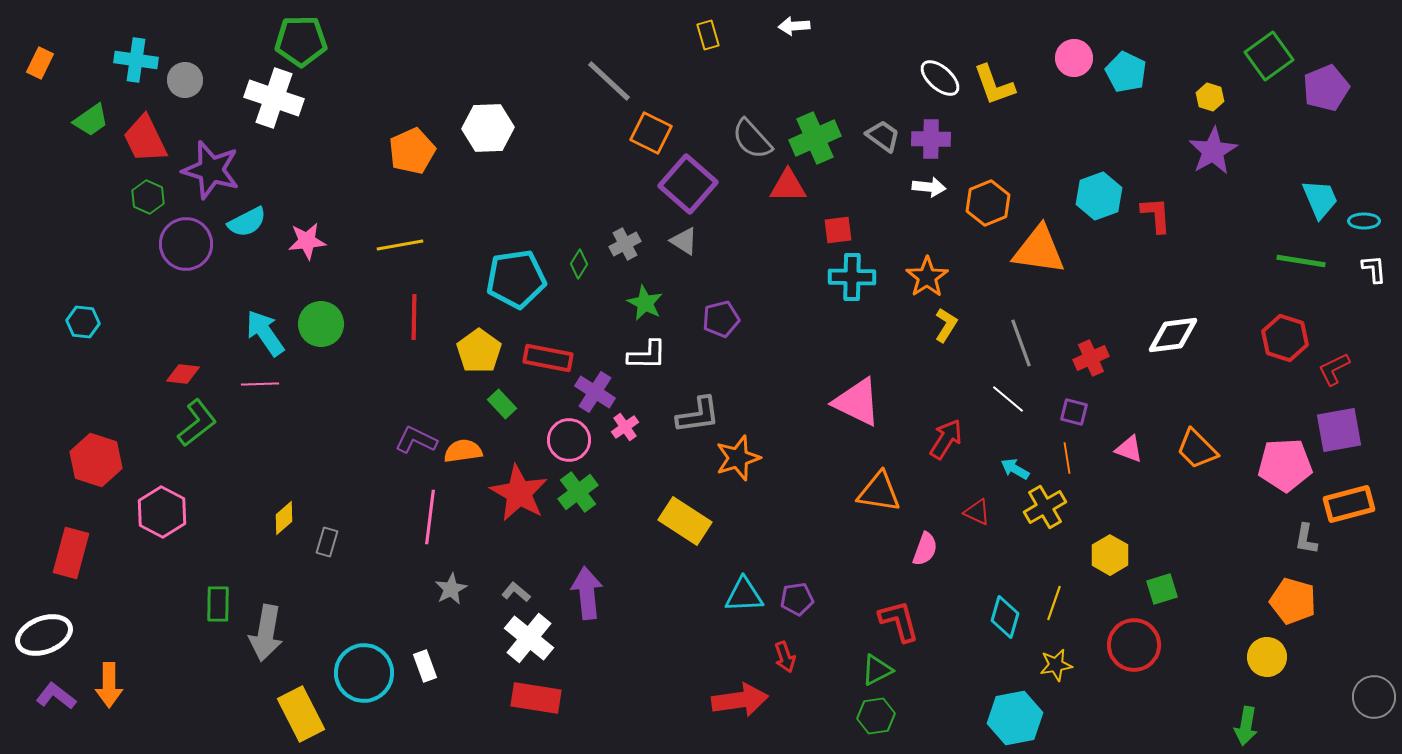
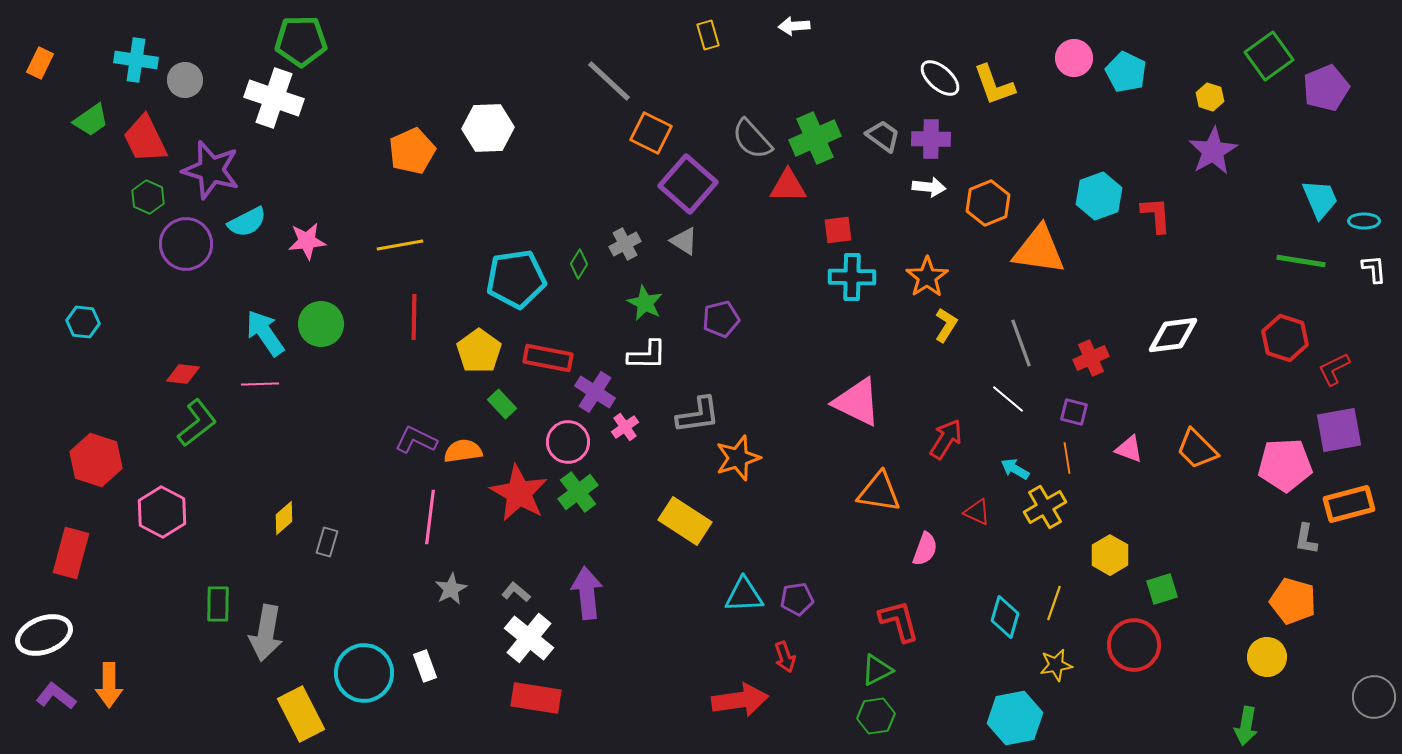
pink circle at (569, 440): moved 1 px left, 2 px down
